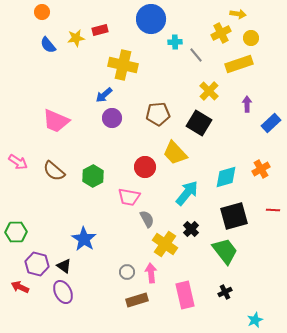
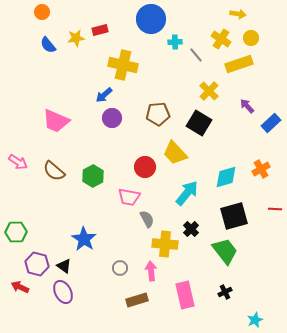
yellow cross at (221, 33): moved 6 px down; rotated 30 degrees counterclockwise
purple arrow at (247, 104): moved 2 px down; rotated 42 degrees counterclockwise
red line at (273, 210): moved 2 px right, 1 px up
yellow cross at (165, 244): rotated 30 degrees counterclockwise
gray circle at (127, 272): moved 7 px left, 4 px up
pink arrow at (151, 273): moved 2 px up
